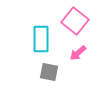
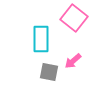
pink square: moved 1 px left, 3 px up
pink arrow: moved 5 px left, 8 px down
